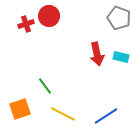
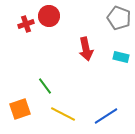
red arrow: moved 11 px left, 5 px up
